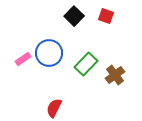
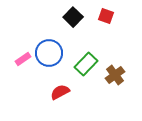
black square: moved 1 px left, 1 px down
red semicircle: moved 6 px right, 16 px up; rotated 36 degrees clockwise
